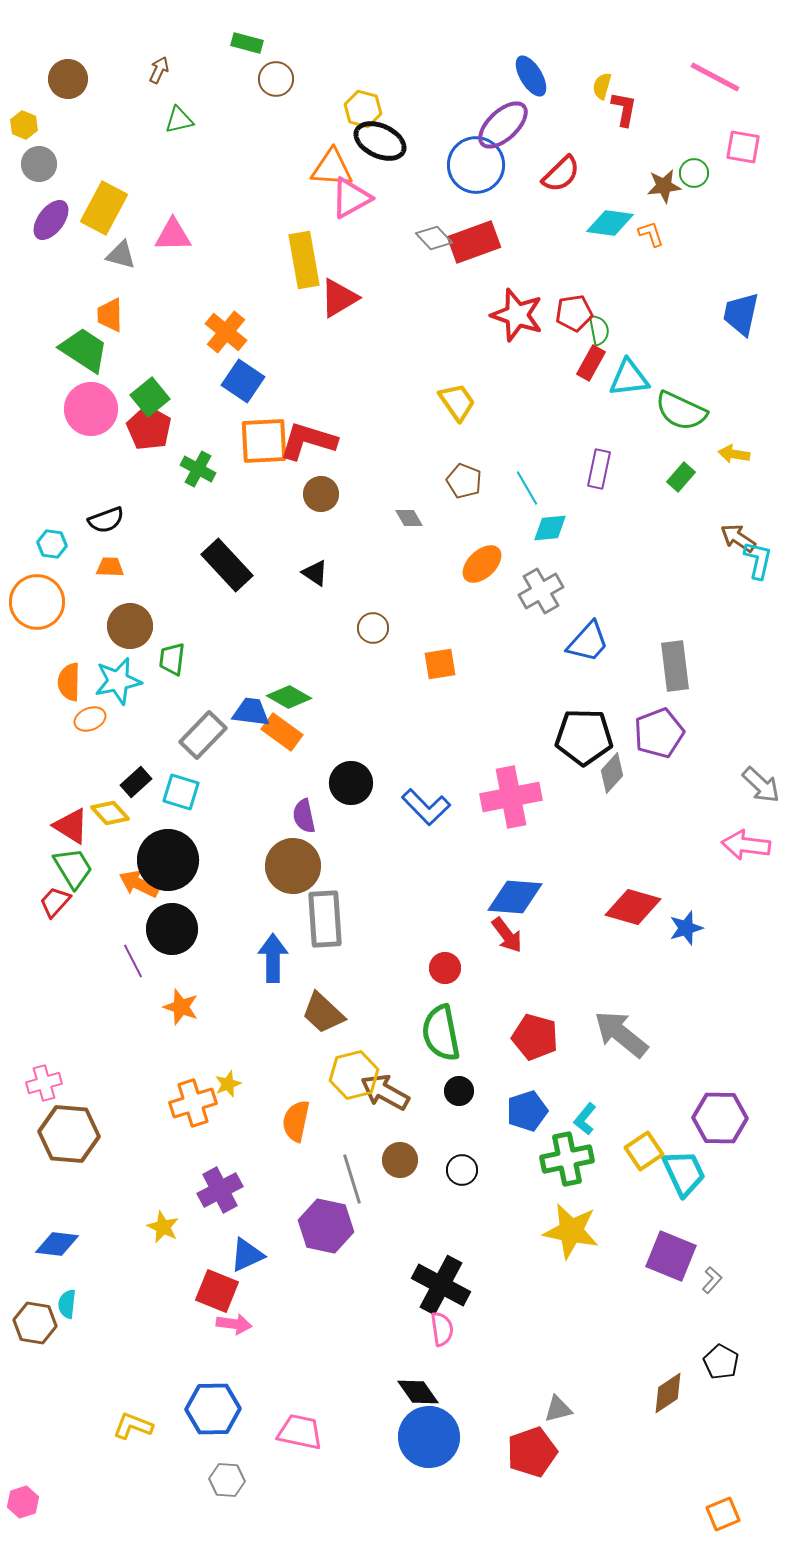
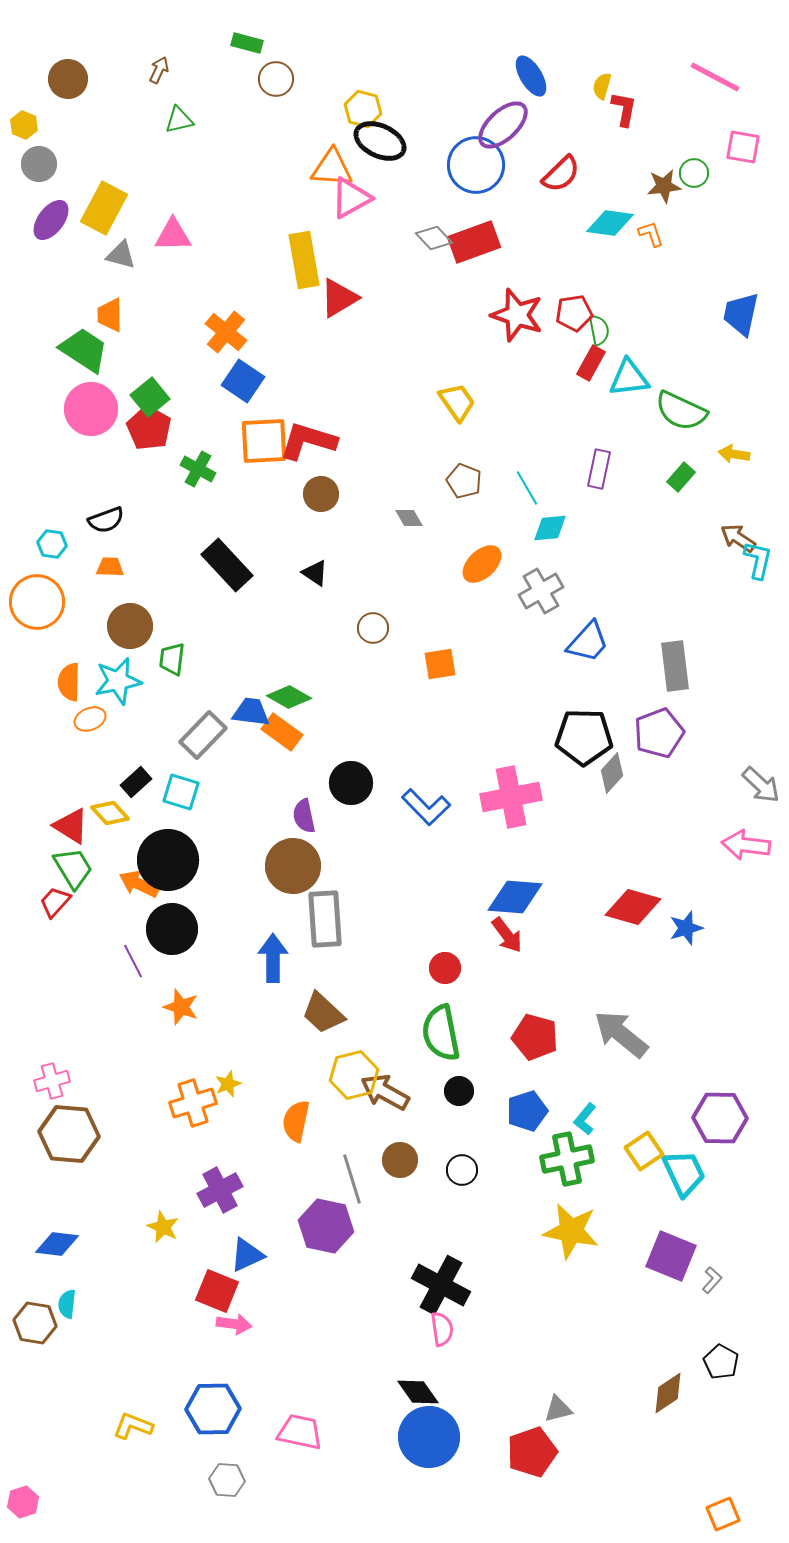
pink cross at (44, 1083): moved 8 px right, 2 px up
